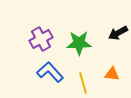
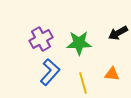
blue L-shape: rotated 84 degrees clockwise
